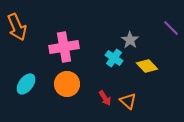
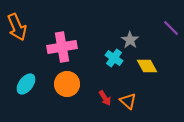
pink cross: moved 2 px left
yellow diamond: rotated 15 degrees clockwise
